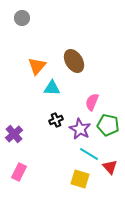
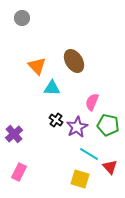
orange triangle: rotated 24 degrees counterclockwise
black cross: rotated 32 degrees counterclockwise
purple star: moved 3 px left, 2 px up; rotated 15 degrees clockwise
